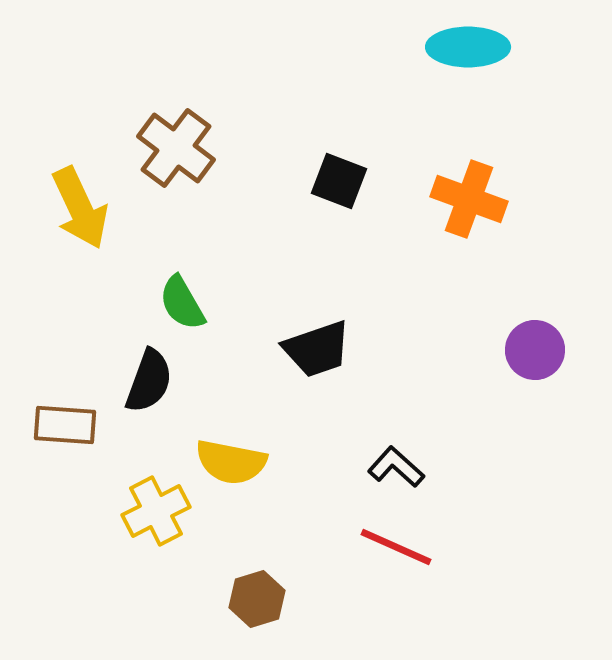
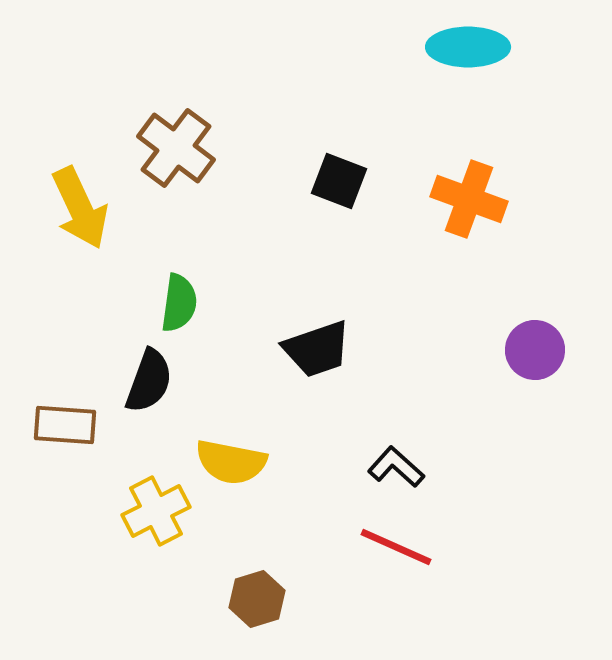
green semicircle: moved 3 px left; rotated 142 degrees counterclockwise
